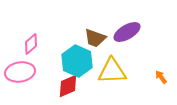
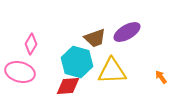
brown trapezoid: rotated 40 degrees counterclockwise
pink diamond: rotated 20 degrees counterclockwise
cyan hexagon: moved 1 px down; rotated 8 degrees counterclockwise
pink ellipse: rotated 24 degrees clockwise
red diamond: rotated 20 degrees clockwise
